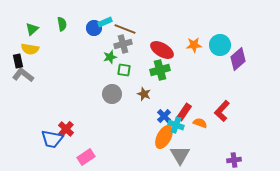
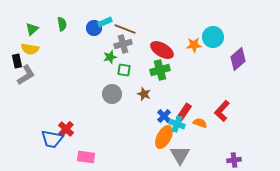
cyan circle: moved 7 px left, 8 px up
black rectangle: moved 1 px left
gray L-shape: moved 3 px right; rotated 110 degrees clockwise
cyan cross: moved 1 px right, 1 px up
pink rectangle: rotated 42 degrees clockwise
